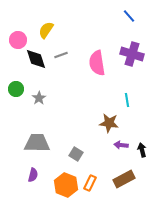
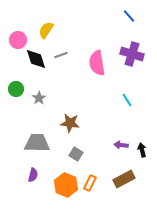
cyan line: rotated 24 degrees counterclockwise
brown star: moved 39 px left
